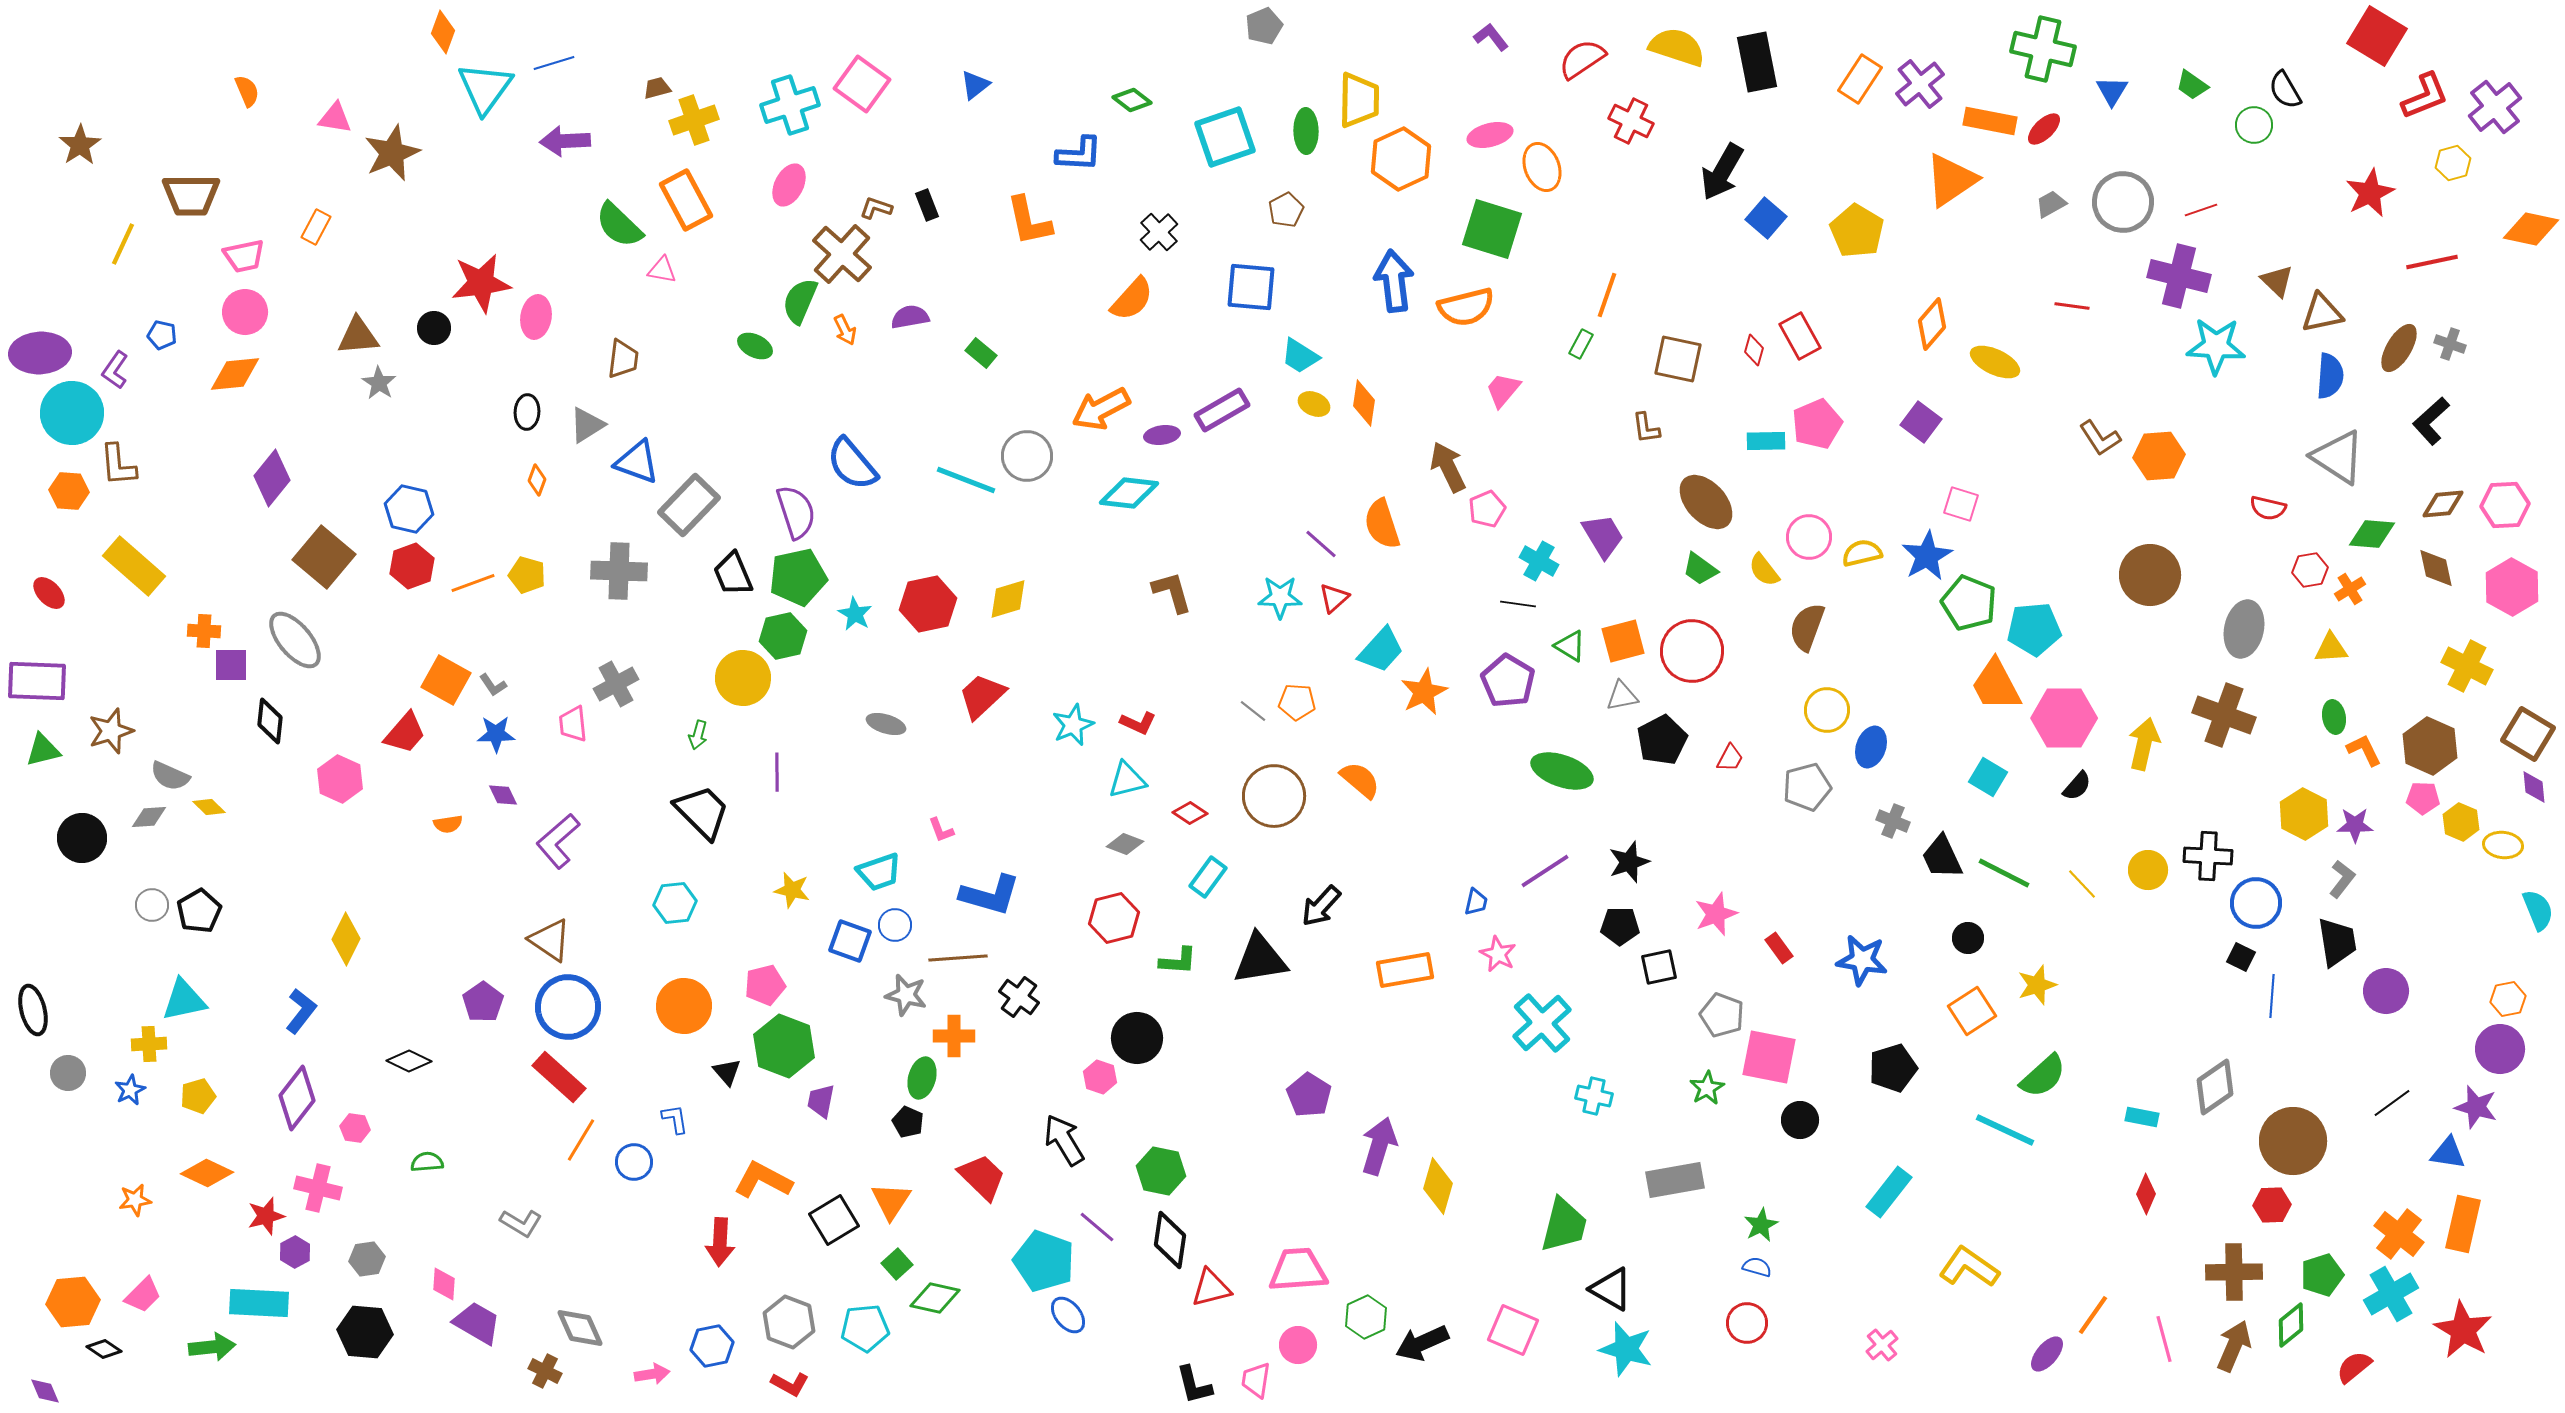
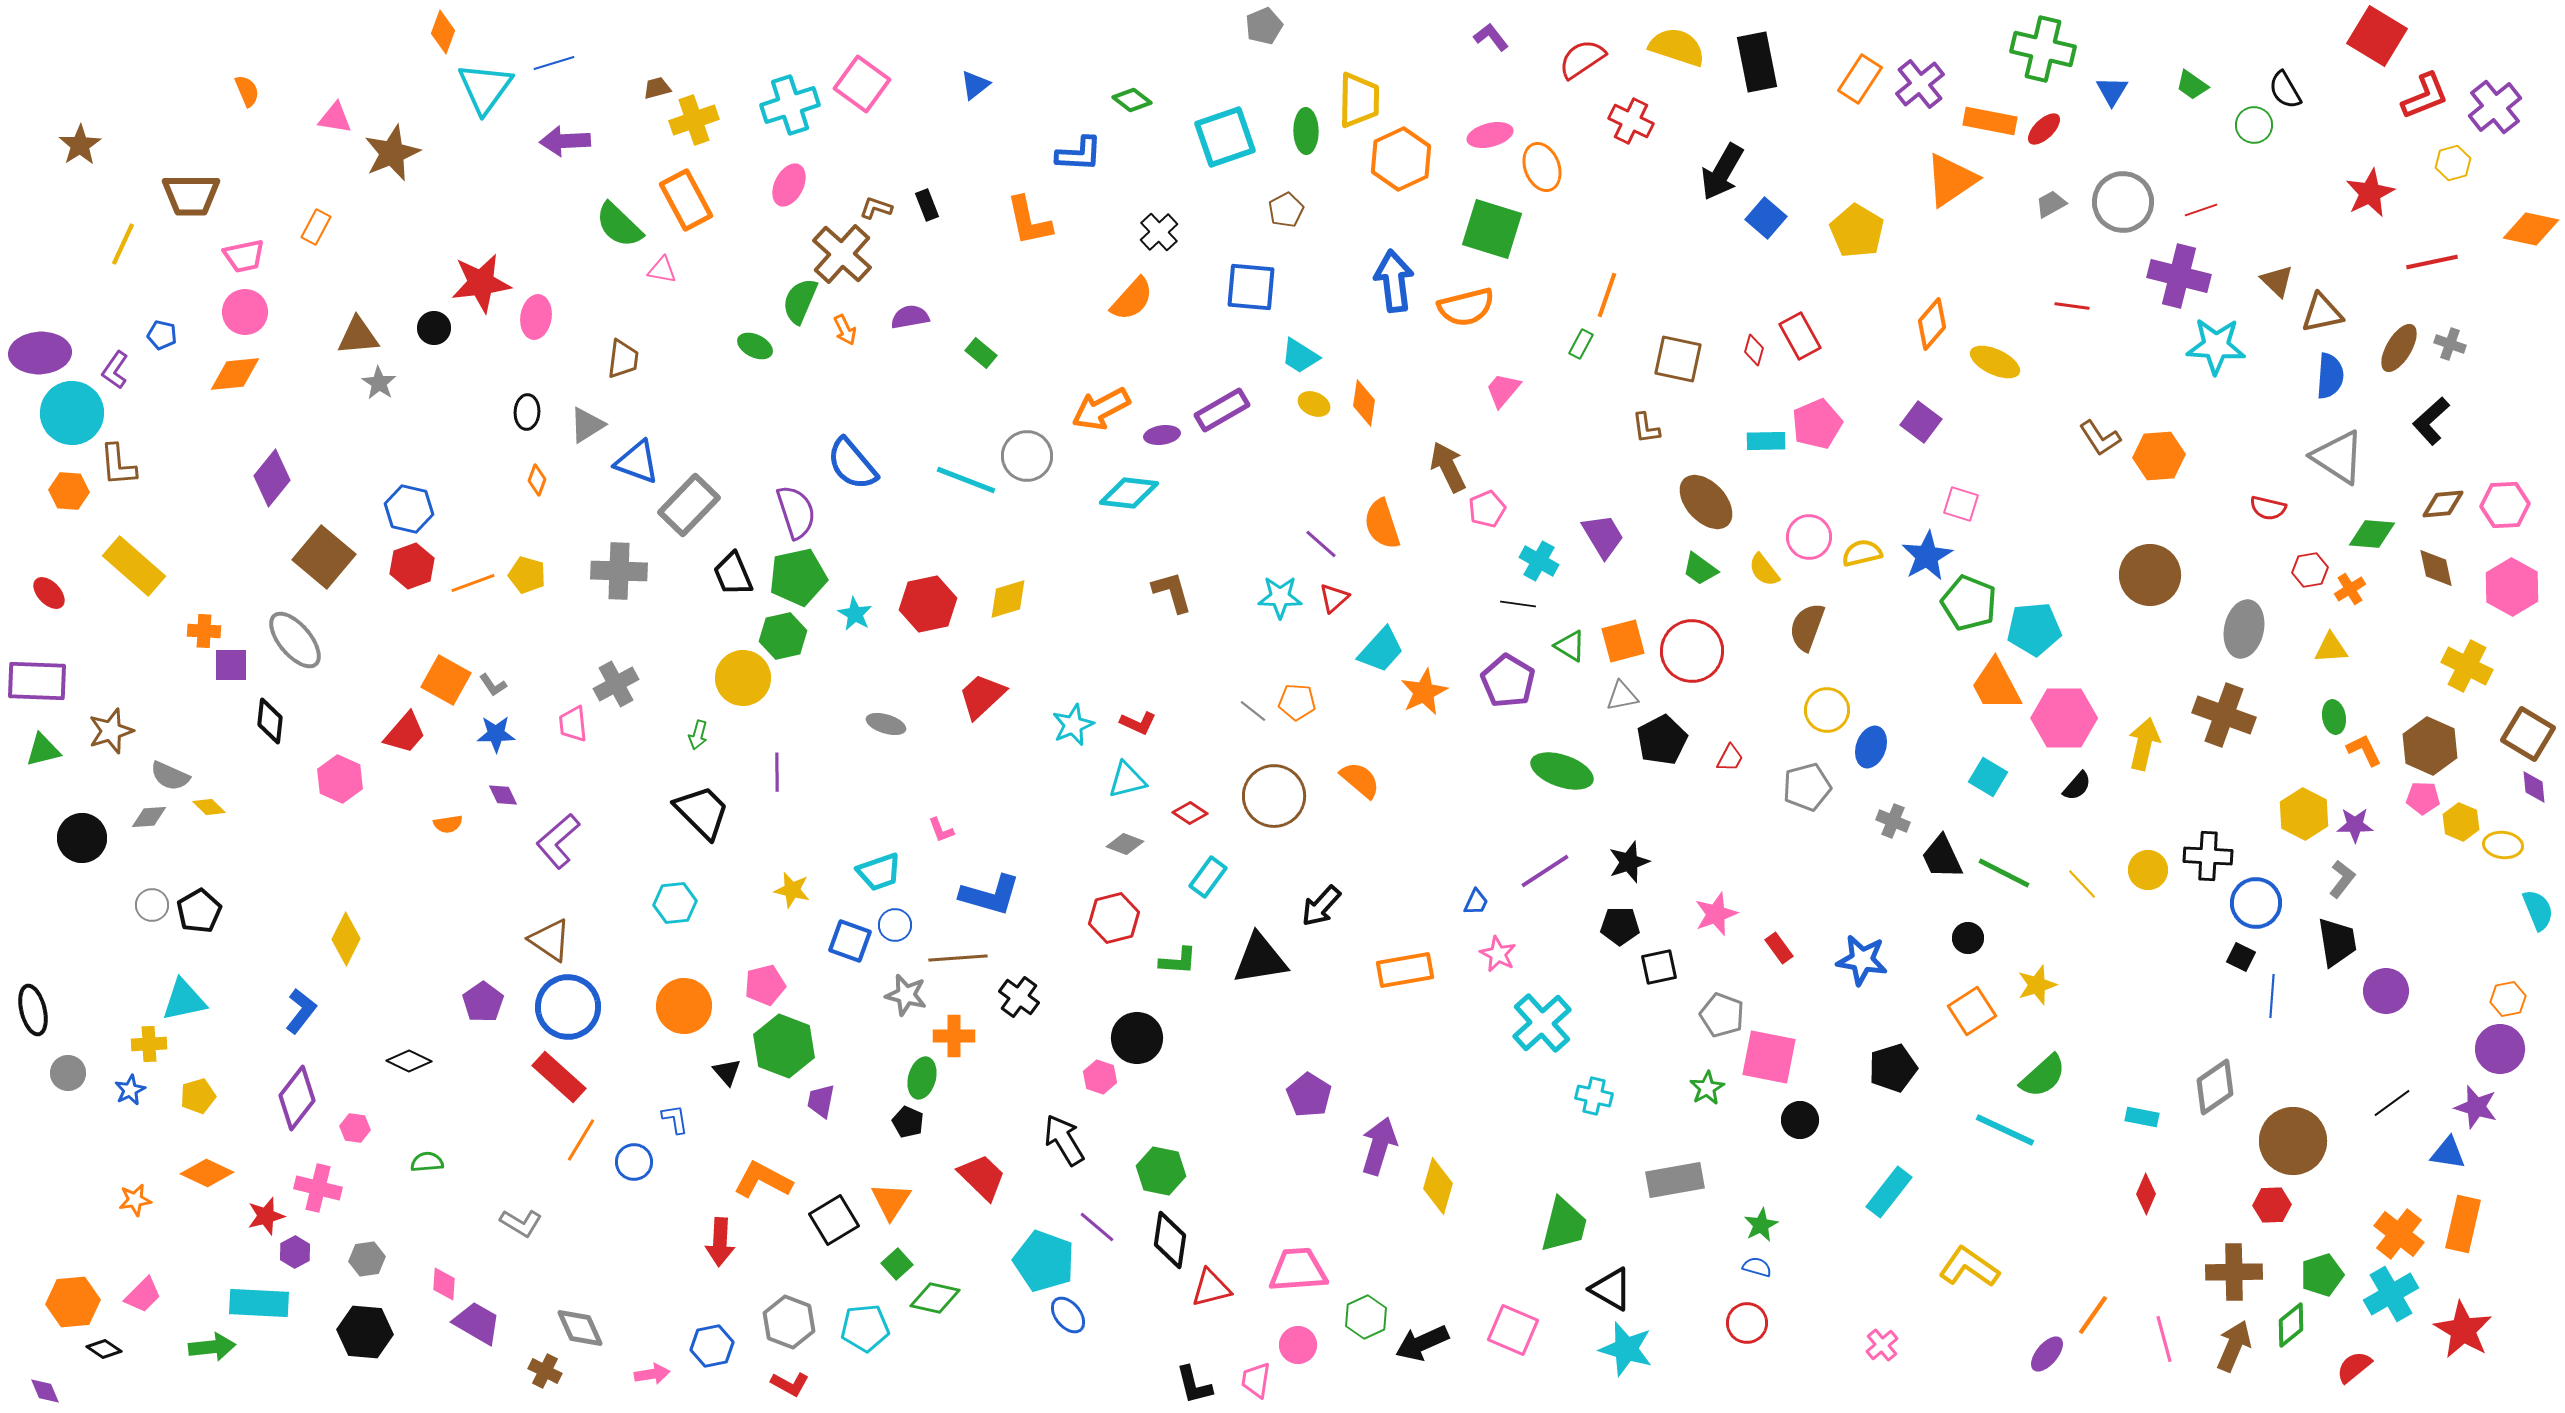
blue trapezoid at (1476, 902): rotated 12 degrees clockwise
